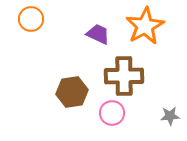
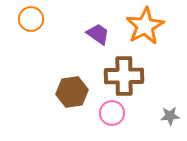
purple trapezoid: rotated 10 degrees clockwise
